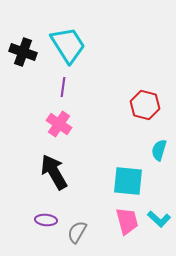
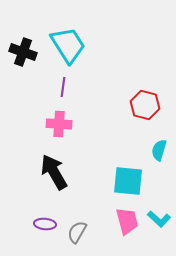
pink cross: rotated 30 degrees counterclockwise
purple ellipse: moved 1 px left, 4 px down
